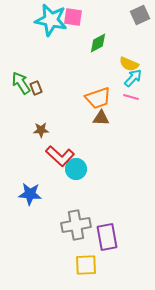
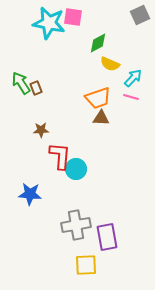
cyan star: moved 2 px left, 3 px down
yellow semicircle: moved 19 px left
red L-shape: rotated 128 degrees counterclockwise
